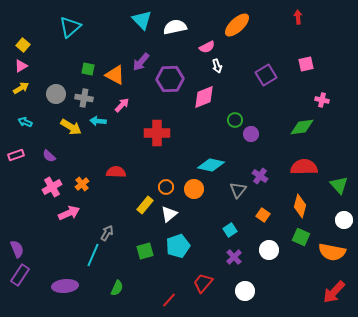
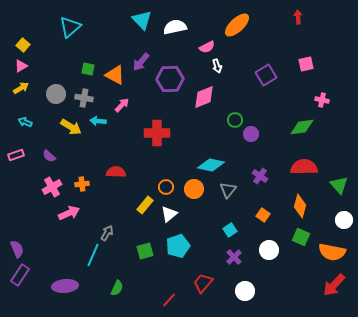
orange cross at (82, 184): rotated 32 degrees clockwise
gray triangle at (238, 190): moved 10 px left
red arrow at (334, 292): moved 7 px up
